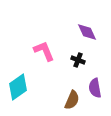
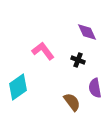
pink L-shape: moved 1 px left; rotated 15 degrees counterclockwise
brown semicircle: moved 2 px down; rotated 60 degrees counterclockwise
